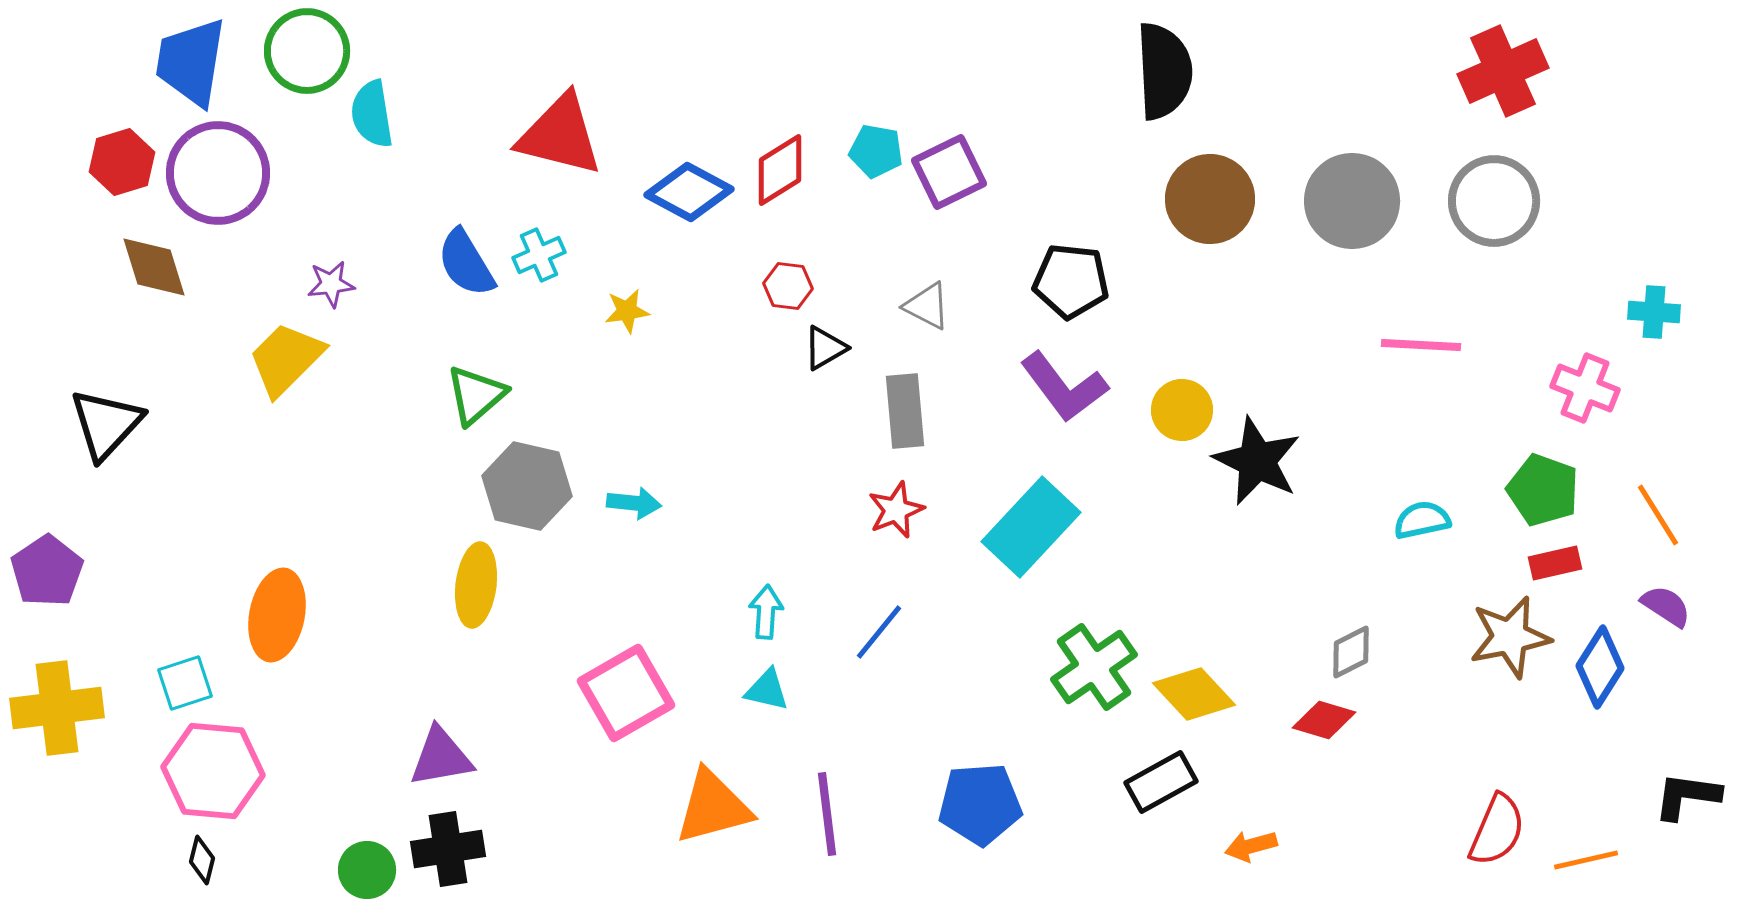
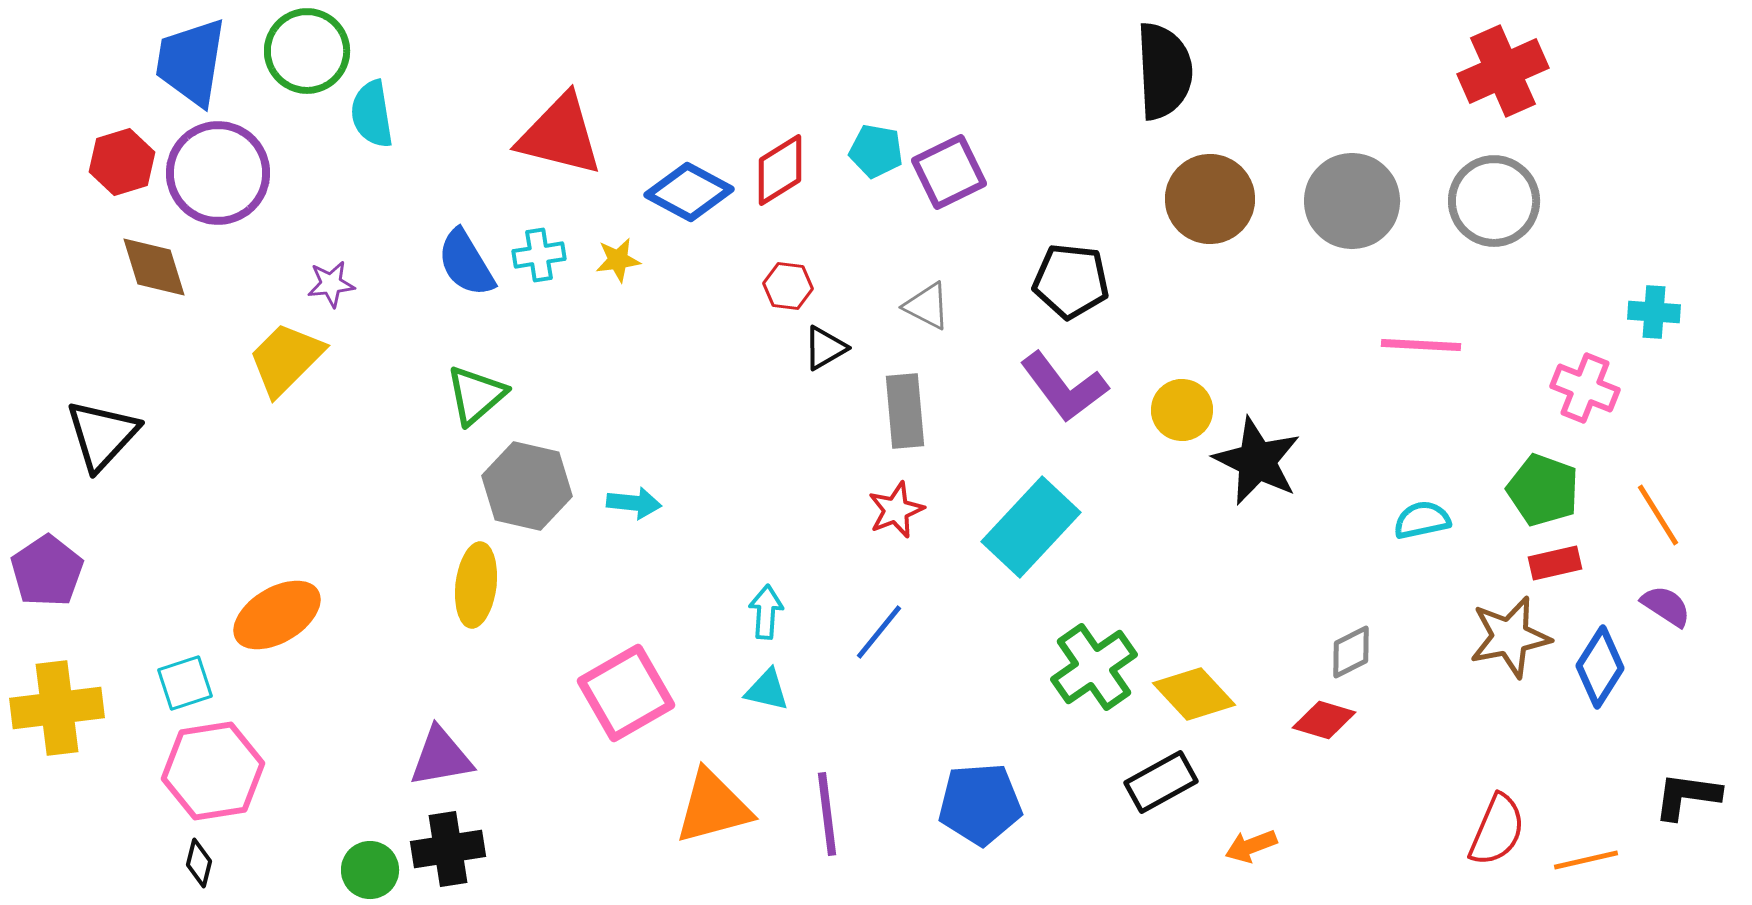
cyan cross at (539, 255): rotated 15 degrees clockwise
yellow star at (627, 311): moved 9 px left, 51 px up
black triangle at (106, 424): moved 4 px left, 11 px down
orange ellipse at (277, 615): rotated 48 degrees clockwise
pink hexagon at (213, 771): rotated 14 degrees counterclockwise
orange arrow at (1251, 846): rotated 6 degrees counterclockwise
black diamond at (202, 860): moved 3 px left, 3 px down
green circle at (367, 870): moved 3 px right
